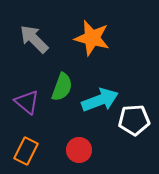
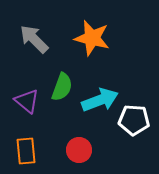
purple triangle: moved 1 px up
white pentagon: rotated 8 degrees clockwise
orange rectangle: rotated 32 degrees counterclockwise
